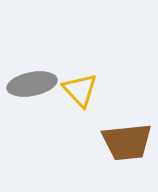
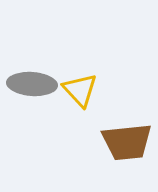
gray ellipse: rotated 15 degrees clockwise
